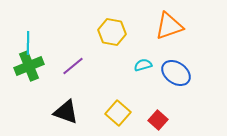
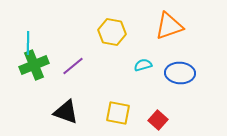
green cross: moved 5 px right, 1 px up
blue ellipse: moved 4 px right; rotated 32 degrees counterclockwise
yellow square: rotated 30 degrees counterclockwise
